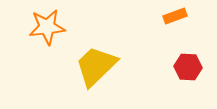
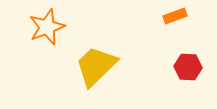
orange star: rotated 15 degrees counterclockwise
